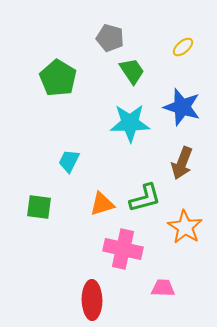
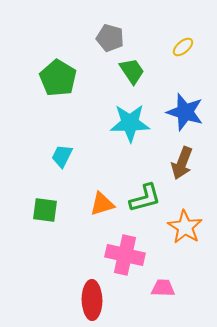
blue star: moved 3 px right, 5 px down
cyan trapezoid: moved 7 px left, 5 px up
green square: moved 6 px right, 3 px down
pink cross: moved 2 px right, 6 px down
